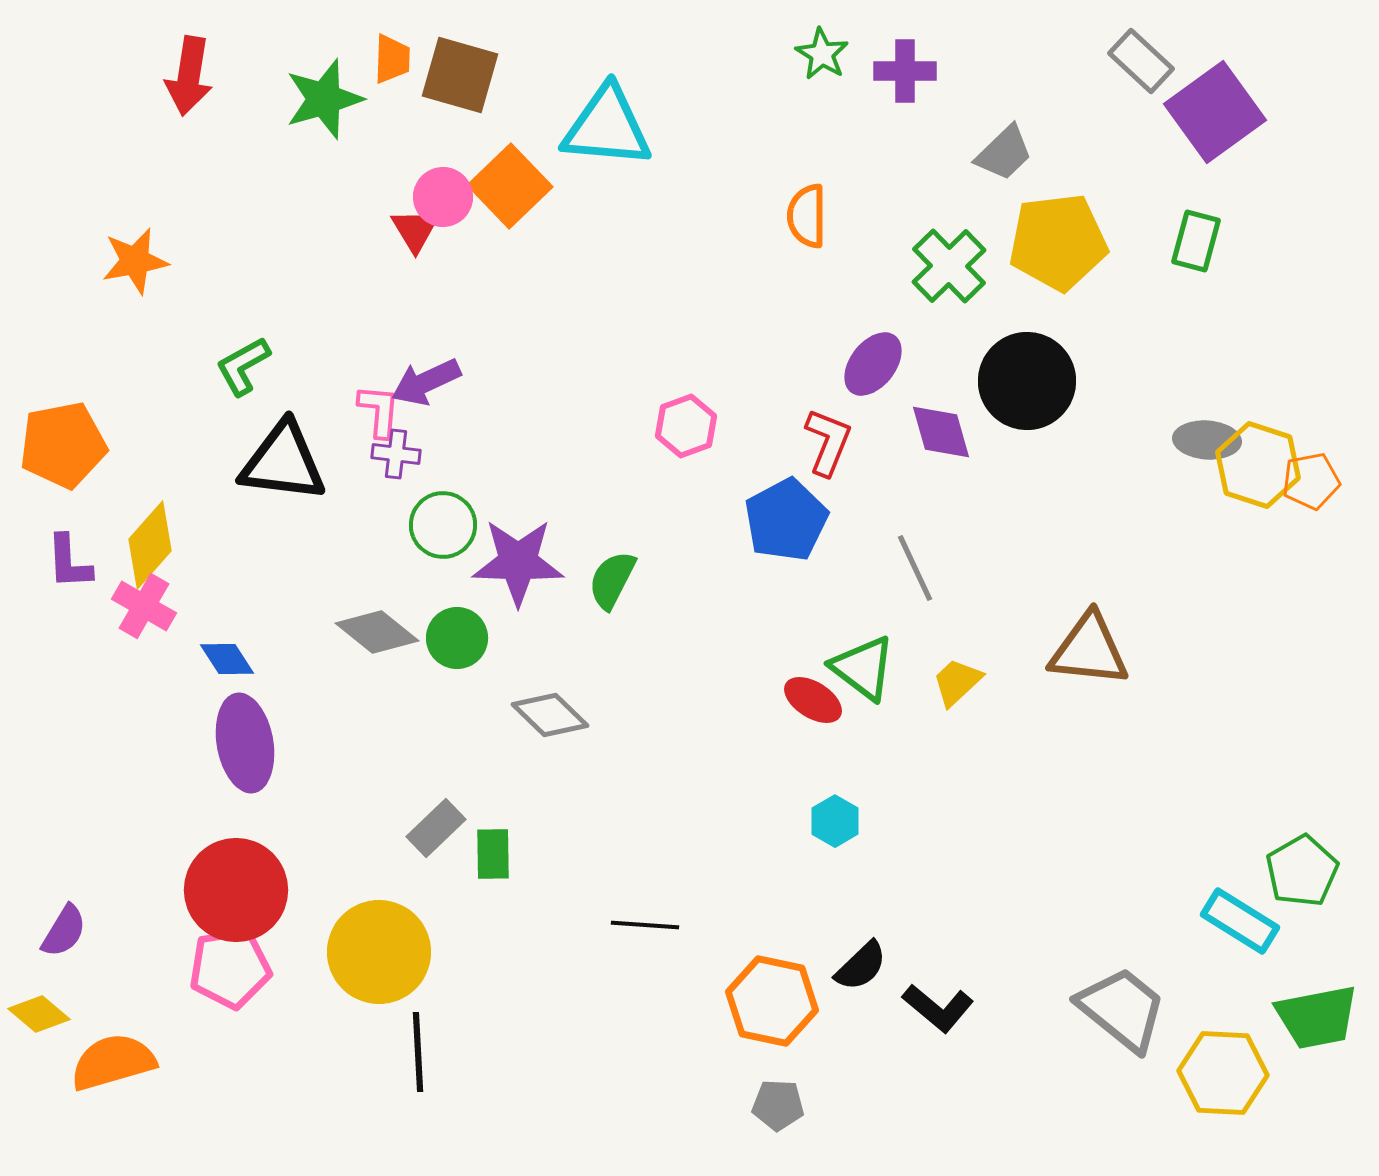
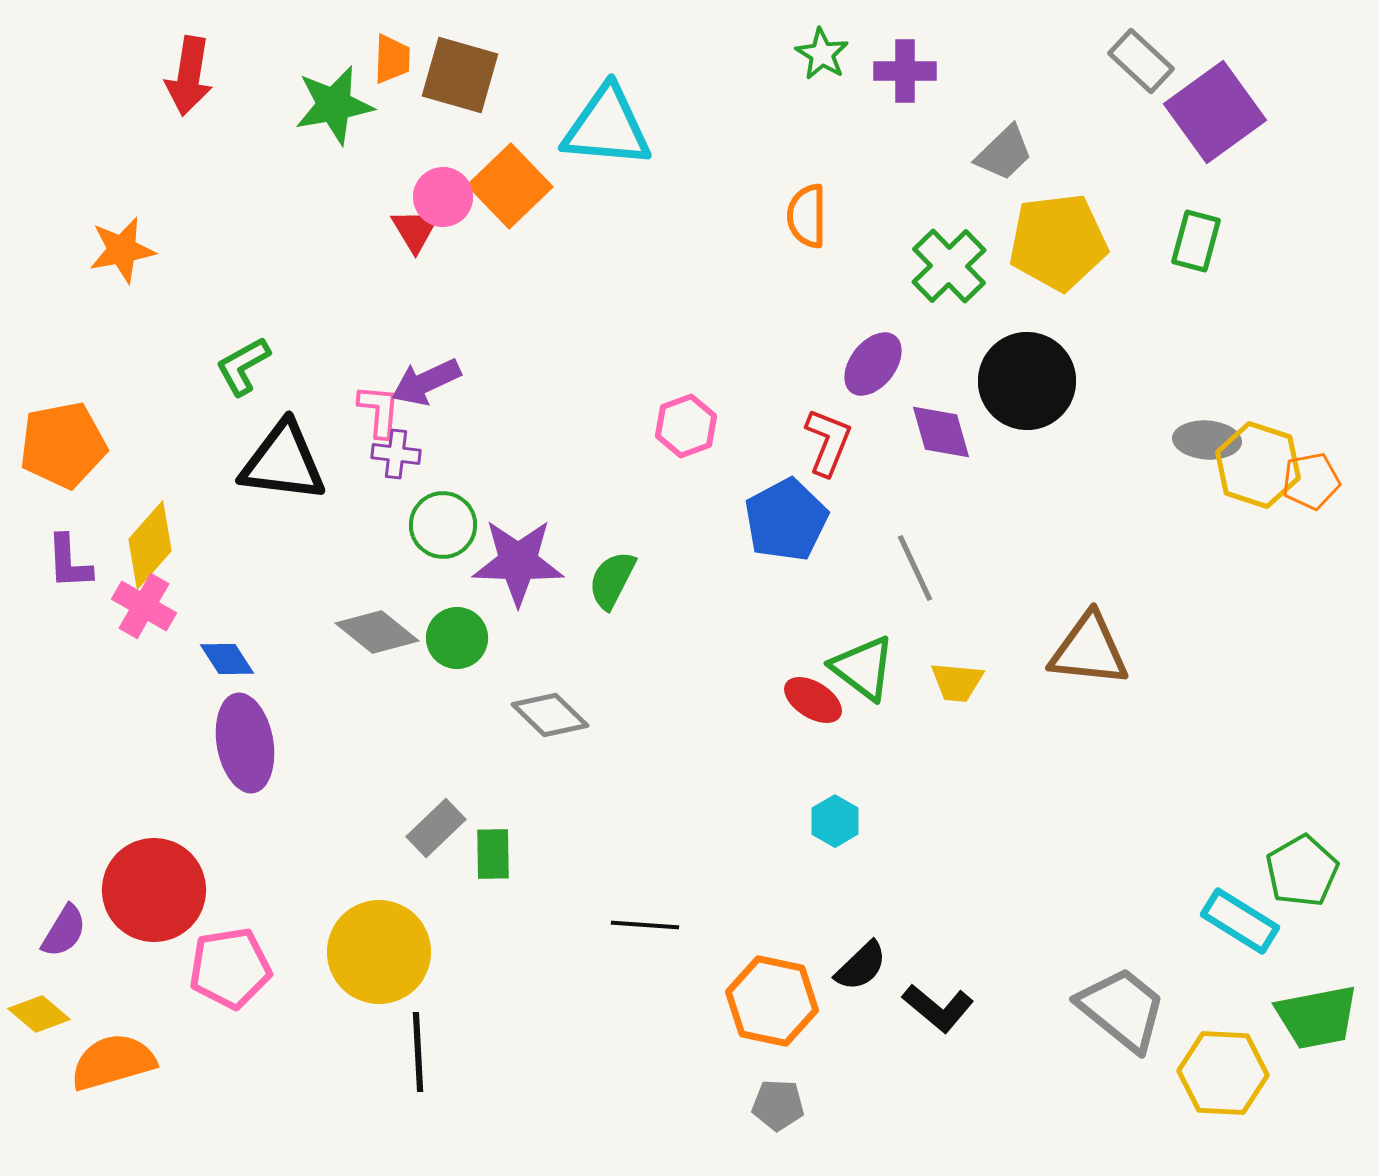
green star at (324, 99): moved 10 px right, 6 px down; rotated 6 degrees clockwise
orange star at (135, 261): moved 13 px left, 11 px up
yellow trapezoid at (957, 682): rotated 132 degrees counterclockwise
red circle at (236, 890): moved 82 px left
